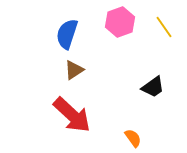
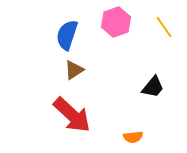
pink hexagon: moved 4 px left
blue semicircle: moved 1 px down
black trapezoid: rotated 15 degrees counterclockwise
orange semicircle: moved 1 px up; rotated 120 degrees clockwise
